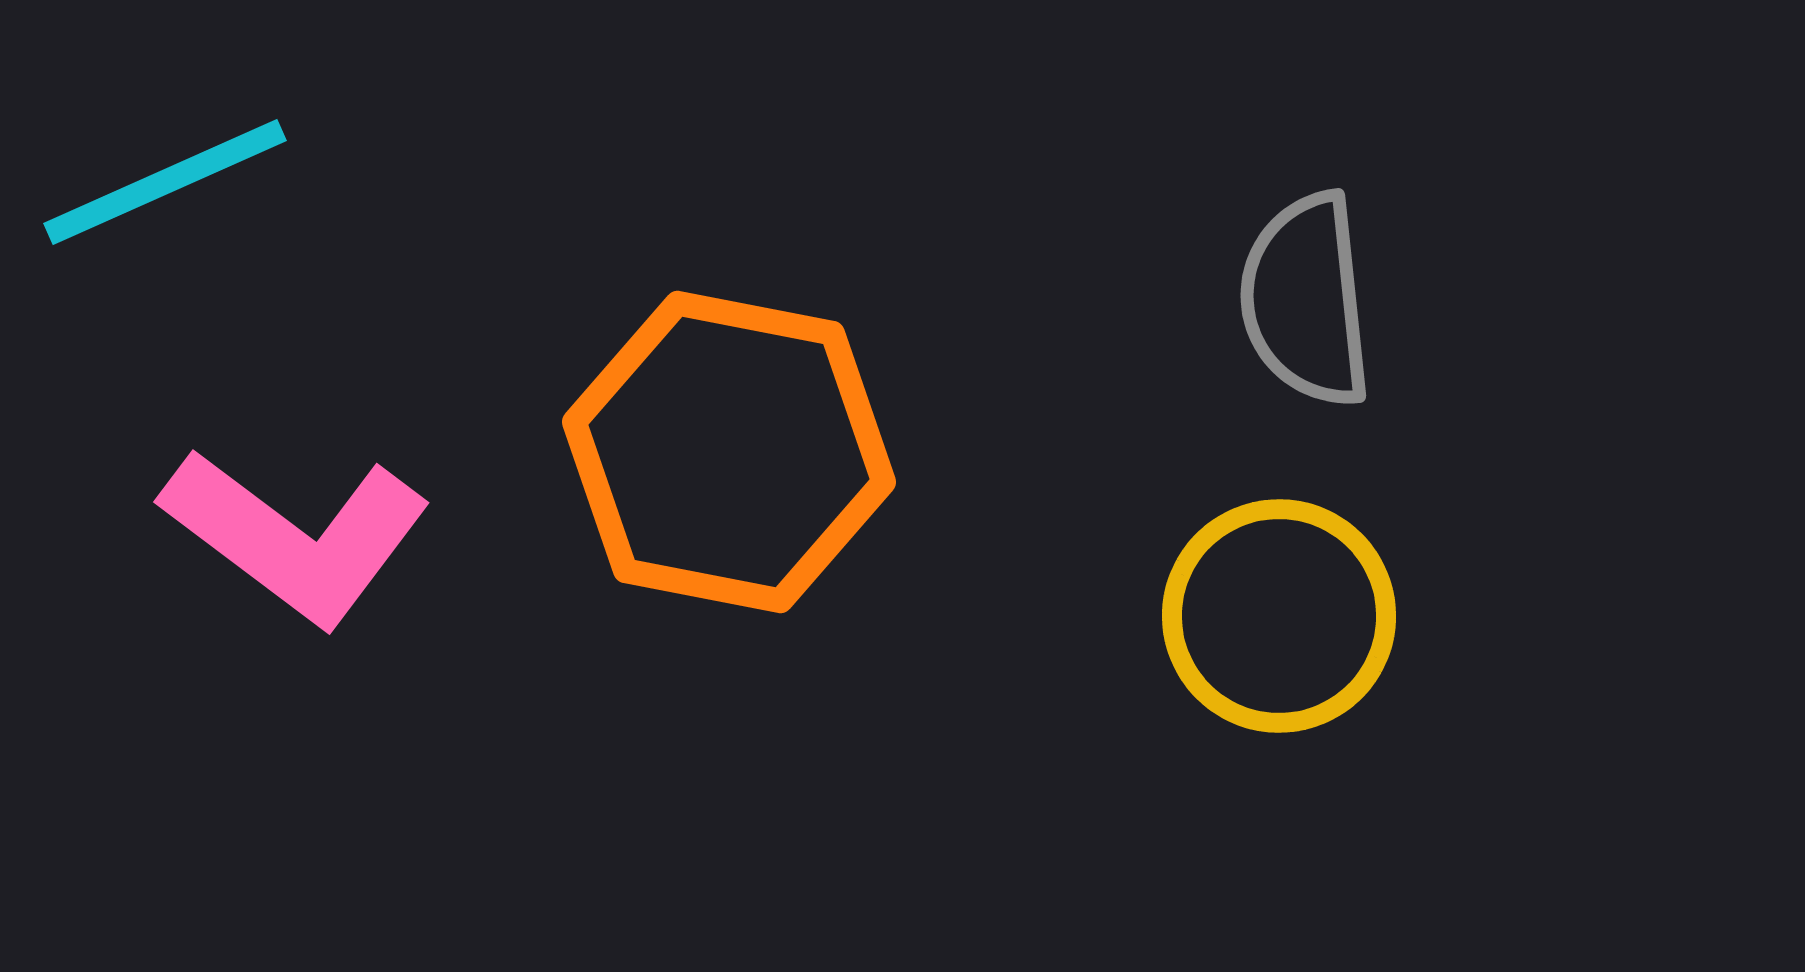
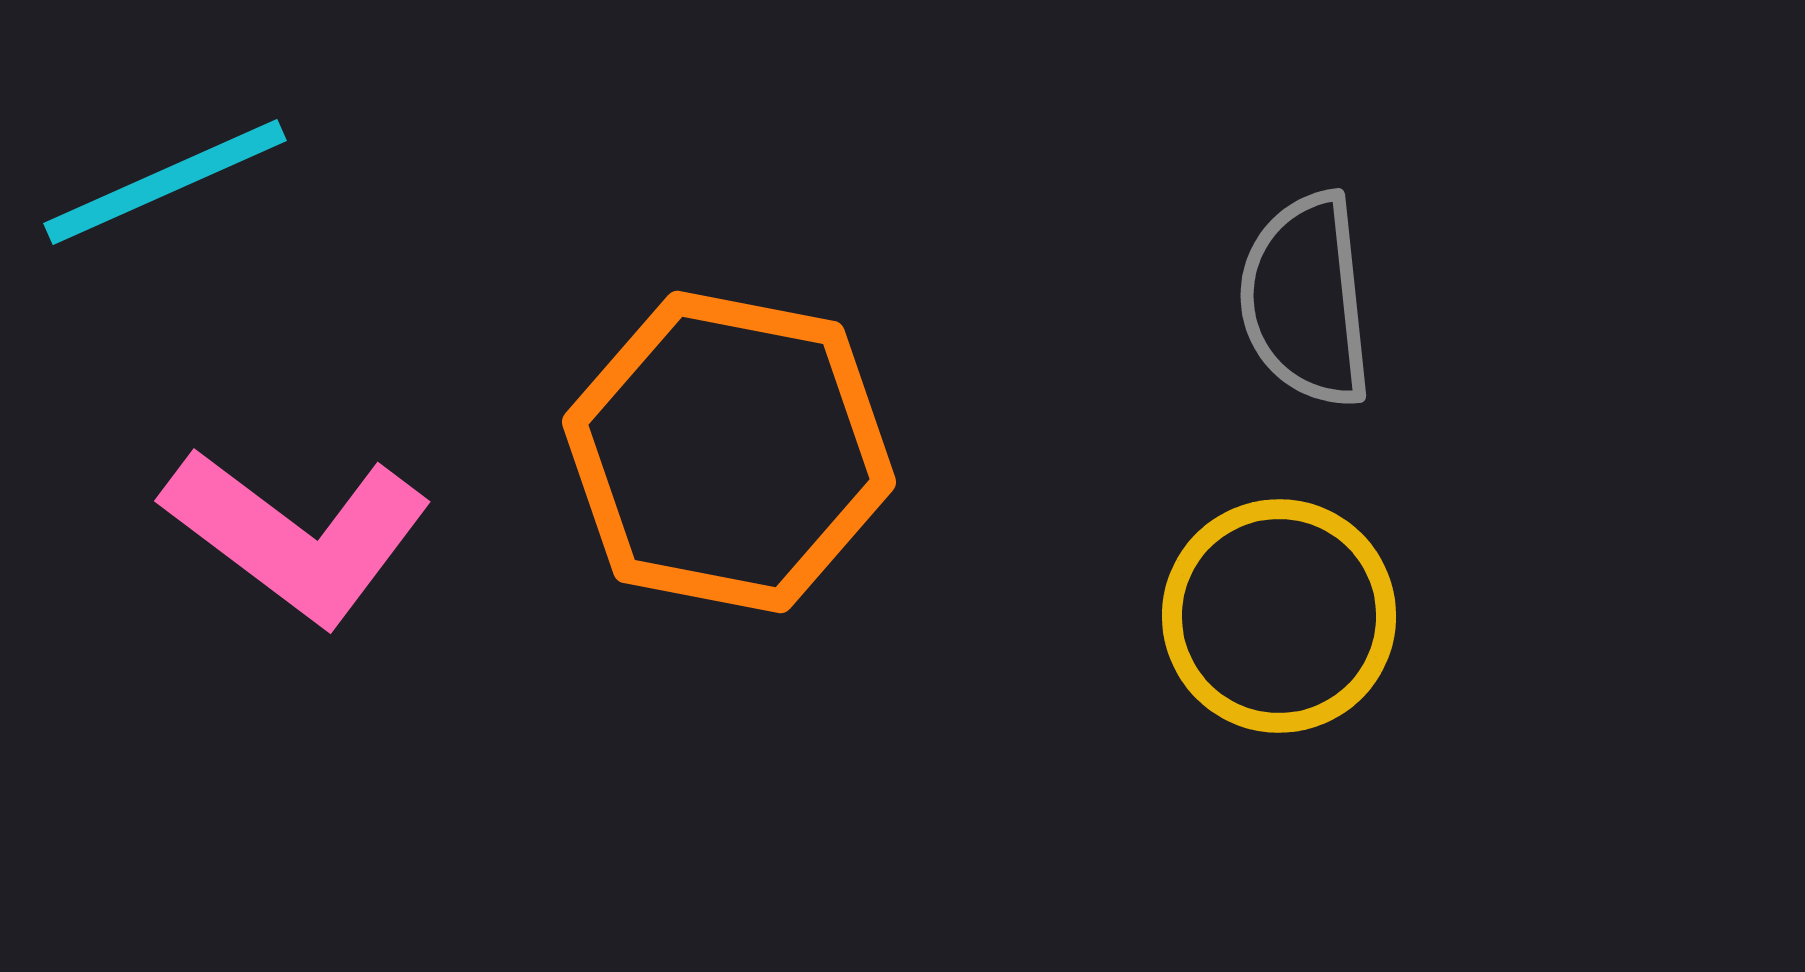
pink L-shape: moved 1 px right, 1 px up
